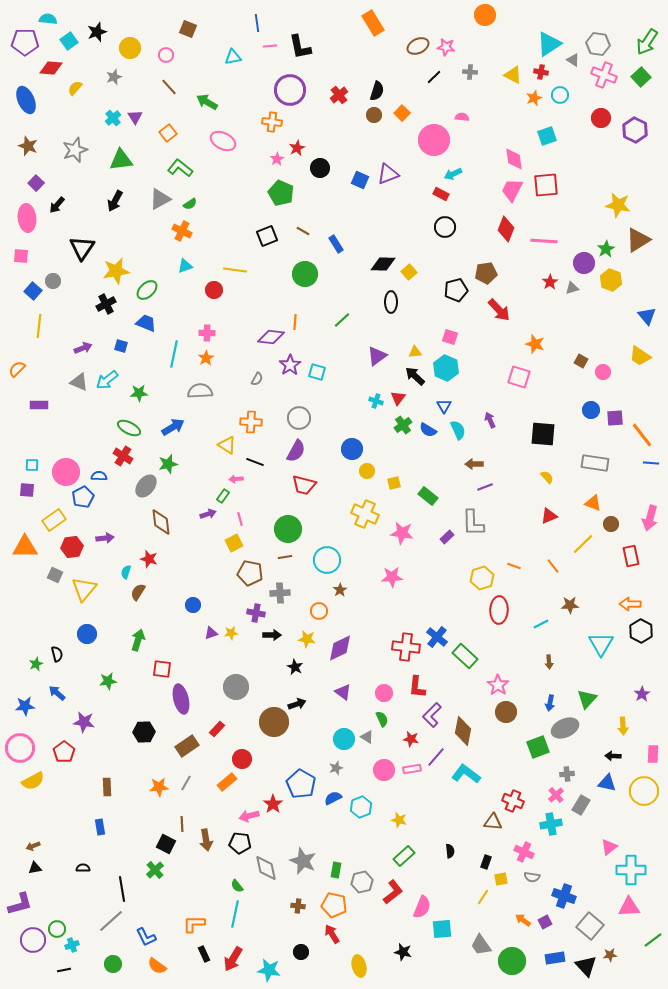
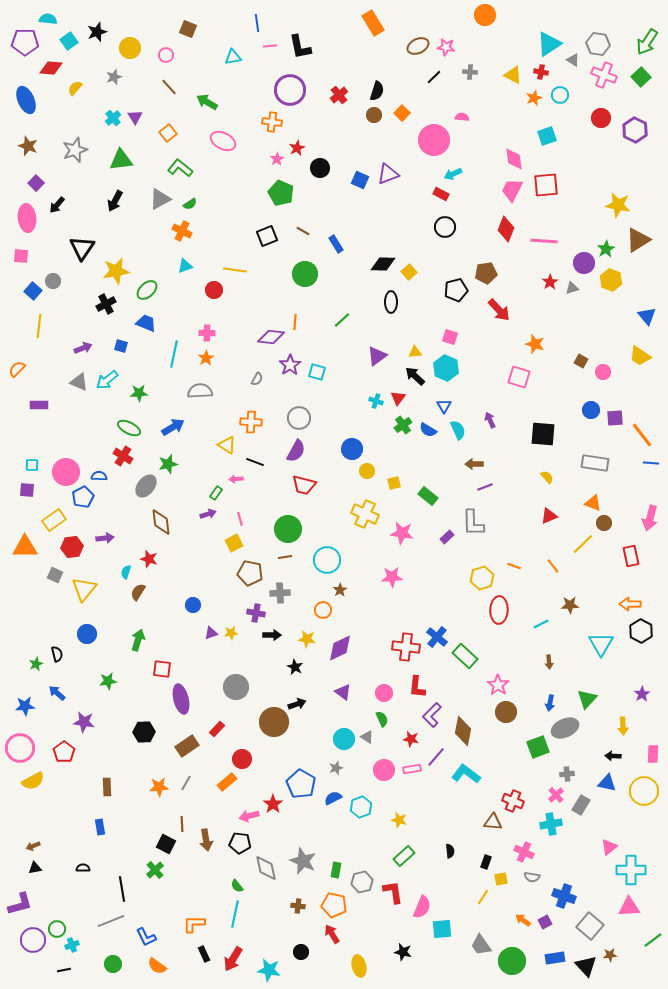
green rectangle at (223, 496): moved 7 px left, 3 px up
brown circle at (611, 524): moved 7 px left, 1 px up
orange circle at (319, 611): moved 4 px right, 1 px up
red L-shape at (393, 892): rotated 60 degrees counterclockwise
gray line at (111, 921): rotated 20 degrees clockwise
